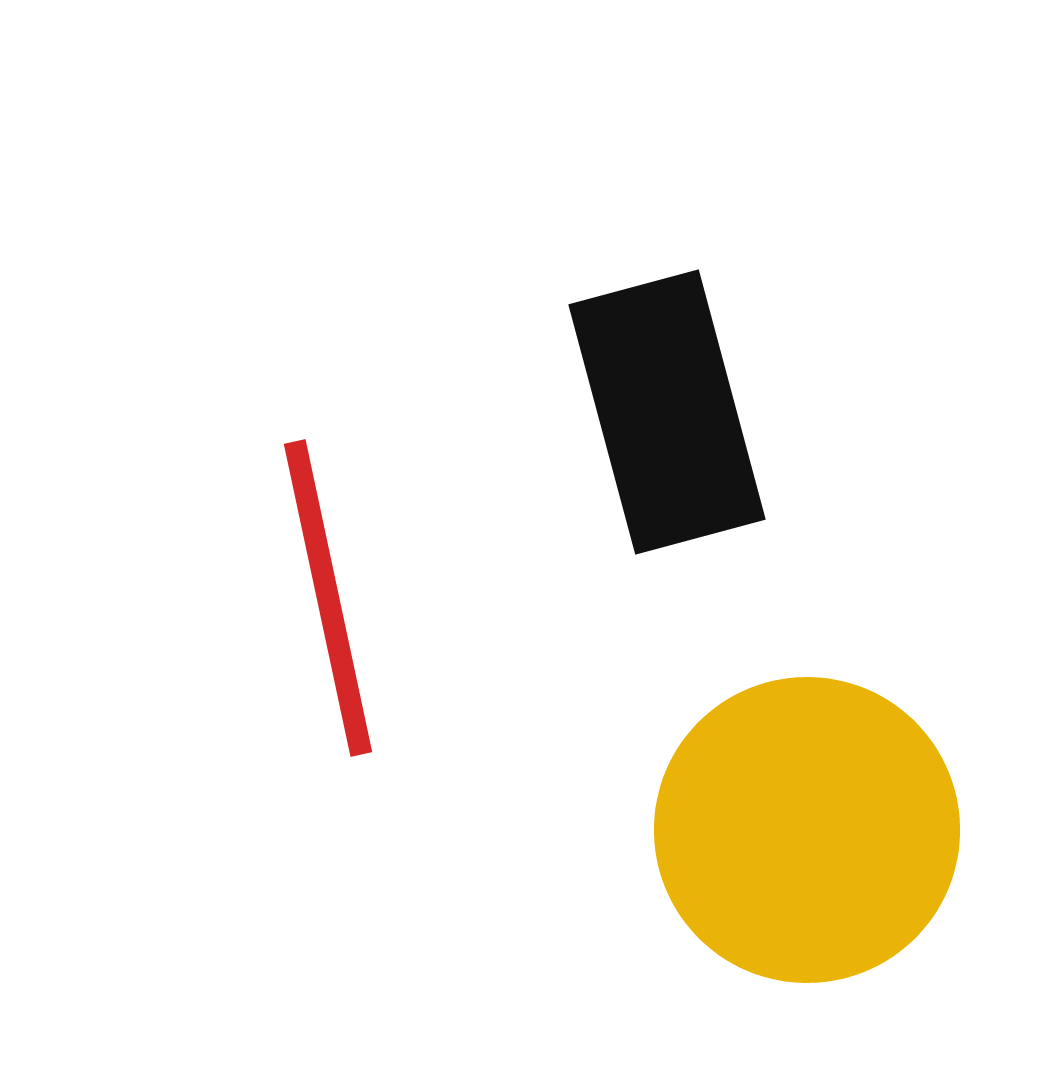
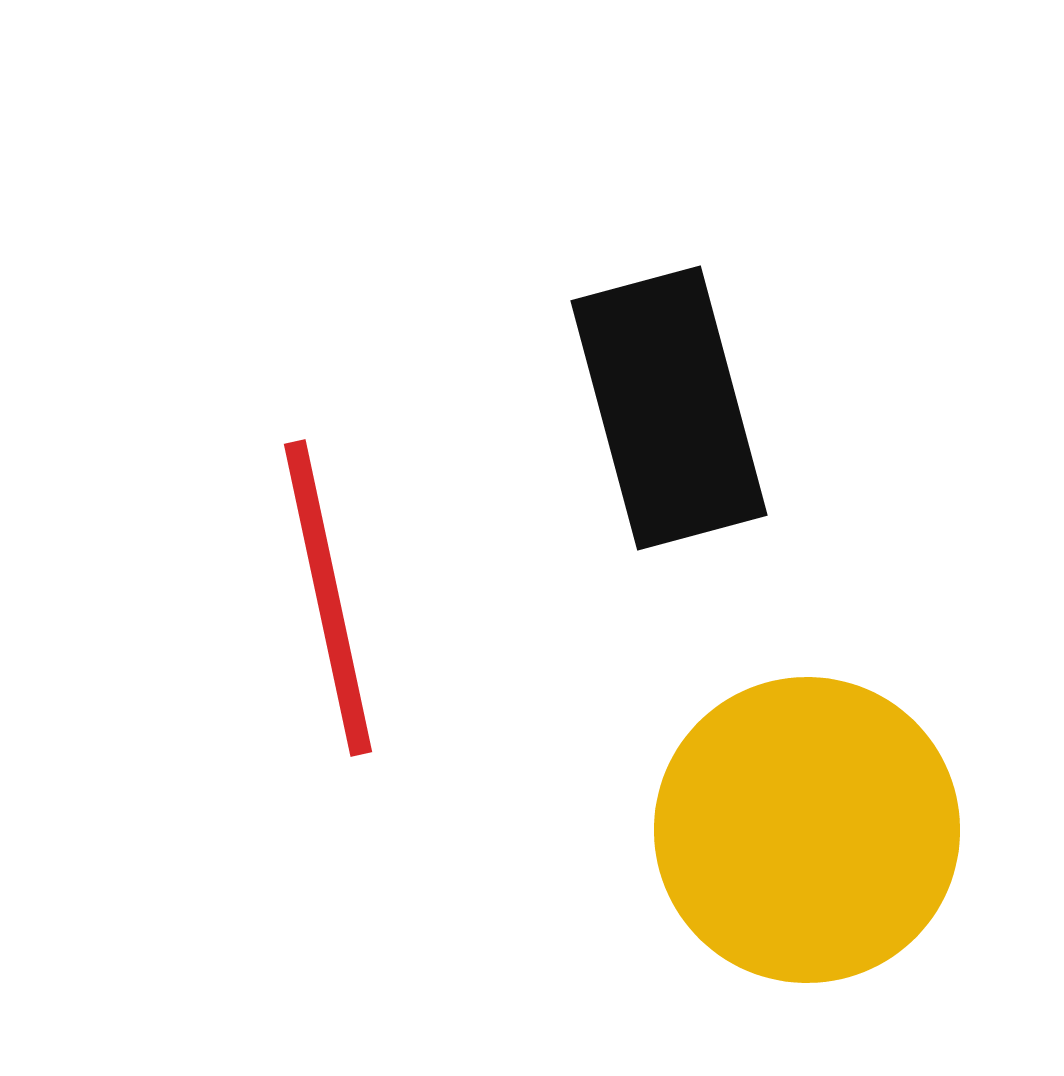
black rectangle: moved 2 px right, 4 px up
